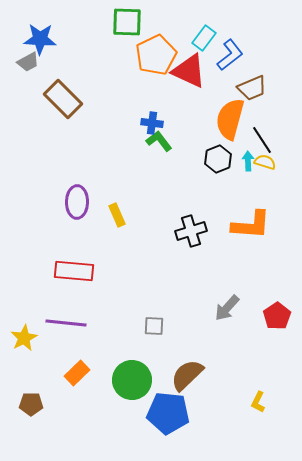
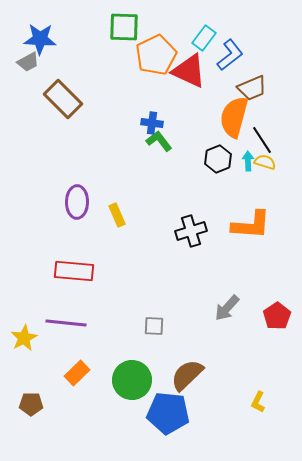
green square: moved 3 px left, 5 px down
orange semicircle: moved 4 px right, 2 px up
